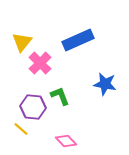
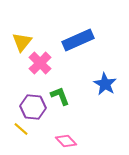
blue star: rotated 20 degrees clockwise
